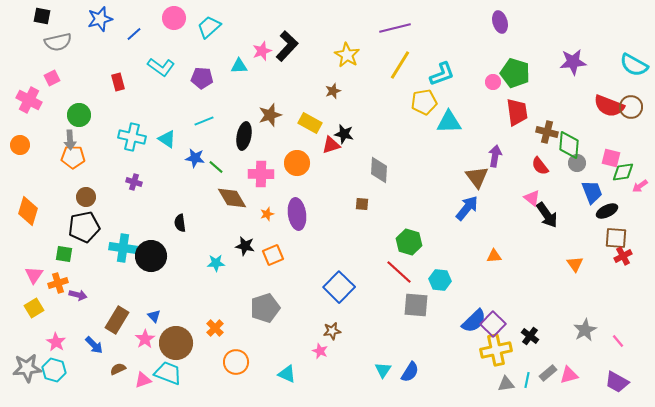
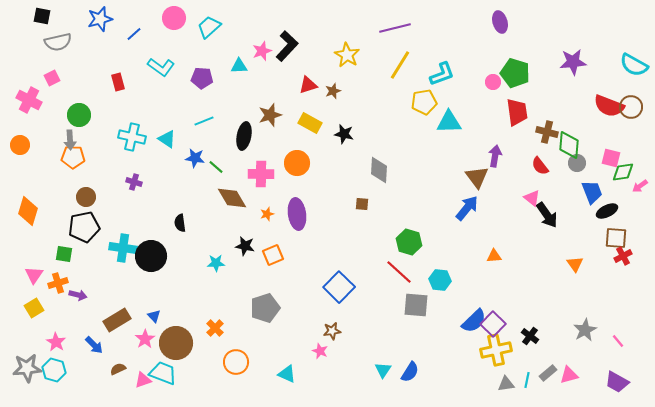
red triangle at (331, 145): moved 23 px left, 60 px up
brown rectangle at (117, 320): rotated 28 degrees clockwise
cyan trapezoid at (168, 373): moved 5 px left
